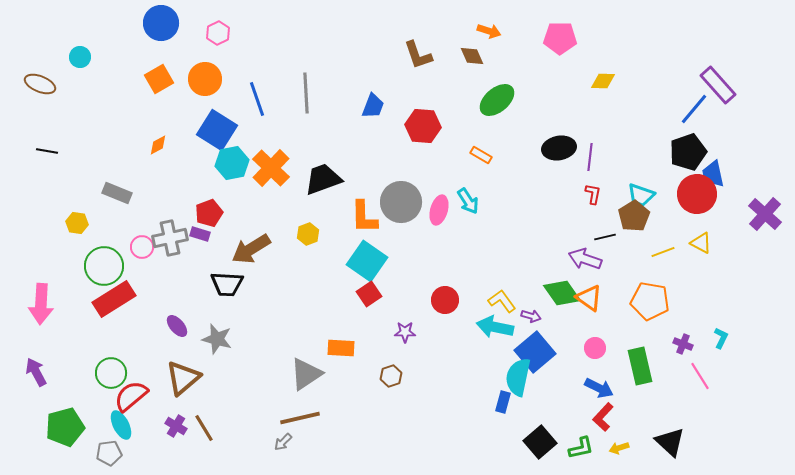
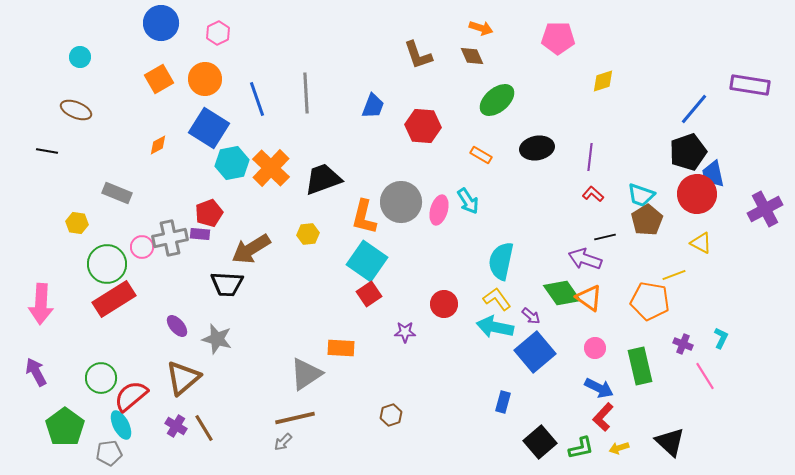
orange arrow at (489, 31): moved 8 px left, 3 px up
pink pentagon at (560, 38): moved 2 px left
yellow diamond at (603, 81): rotated 20 degrees counterclockwise
brown ellipse at (40, 84): moved 36 px right, 26 px down
purple rectangle at (718, 85): moved 32 px right; rotated 39 degrees counterclockwise
blue square at (217, 130): moved 8 px left, 2 px up
black ellipse at (559, 148): moved 22 px left
red L-shape at (593, 194): rotated 60 degrees counterclockwise
purple cross at (765, 214): moved 5 px up; rotated 20 degrees clockwise
brown pentagon at (634, 216): moved 13 px right, 4 px down
orange L-shape at (364, 217): rotated 15 degrees clockwise
purple rectangle at (200, 234): rotated 12 degrees counterclockwise
yellow hexagon at (308, 234): rotated 15 degrees clockwise
yellow line at (663, 252): moved 11 px right, 23 px down
green circle at (104, 266): moved 3 px right, 2 px up
red circle at (445, 300): moved 1 px left, 4 px down
yellow L-shape at (502, 301): moved 5 px left, 2 px up
purple arrow at (531, 316): rotated 24 degrees clockwise
green circle at (111, 373): moved 10 px left, 5 px down
brown hexagon at (391, 376): moved 39 px down
pink line at (700, 376): moved 5 px right
cyan semicircle at (518, 377): moved 17 px left, 116 px up
brown line at (300, 418): moved 5 px left
green pentagon at (65, 427): rotated 21 degrees counterclockwise
